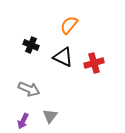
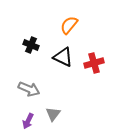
gray triangle: moved 3 px right, 2 px up
purple arrow: moved 5 px right
